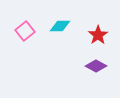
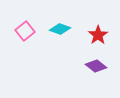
cyan diamond: moved 3 px down; rotated 20 degrees clockwise
purple diamond: rotated 10 degrees clockwise
